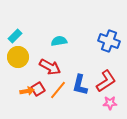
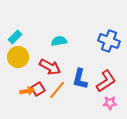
cyan rectangle: moved 1 px down
blue L-shape: moved 6 px up
orange line: moved 1 px left
